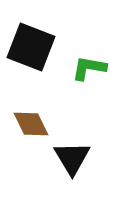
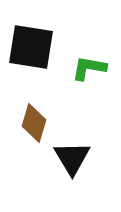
black square: rotated 12 degrees counterclockwise
brown diamond: moved 3 px right, 1 px up; rotated 42 degrees clockwise
